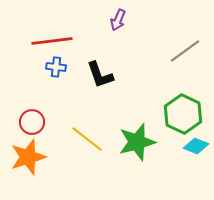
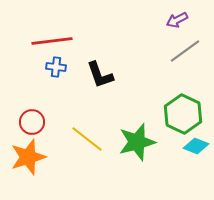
purple arrow: moved 59 px right; rotated 40 degrees clockwise
